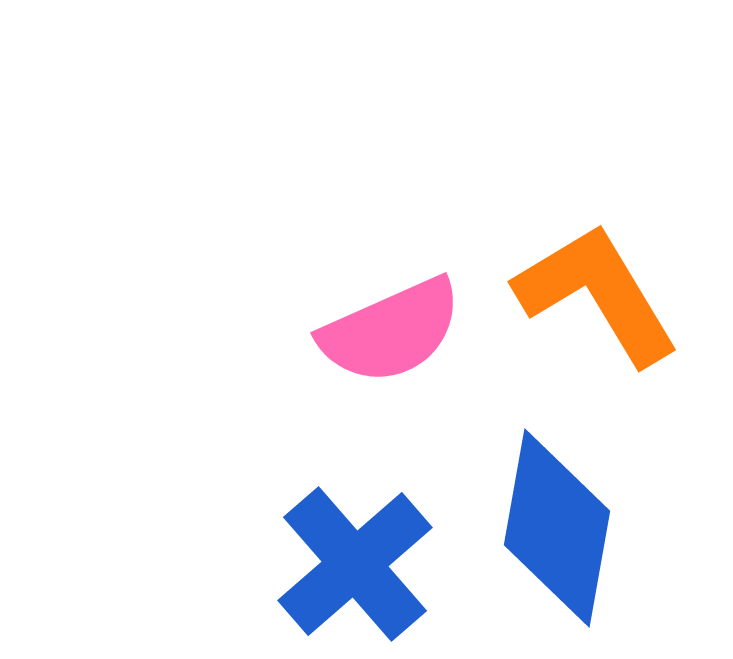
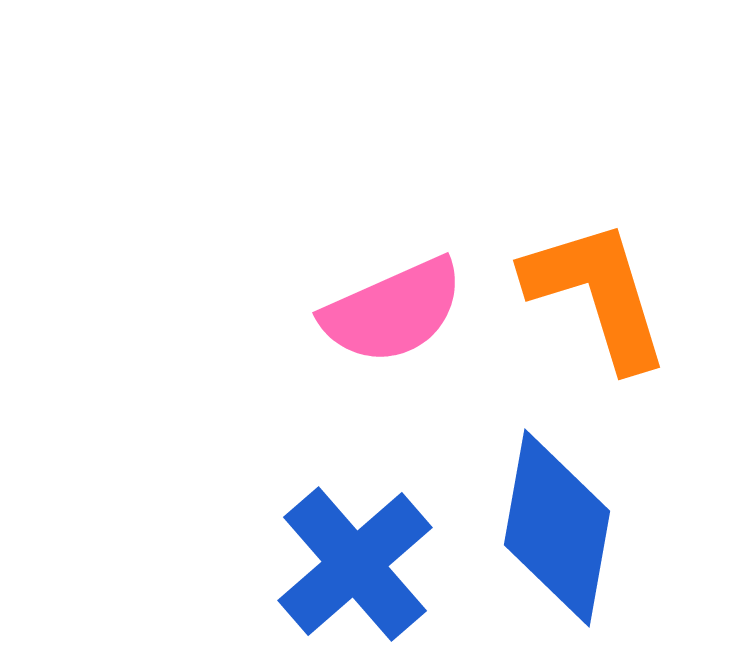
orange L-shape: rotated 14 degrees clockwise
pink semicircle: moved 2 px right, 20 px up
